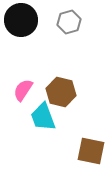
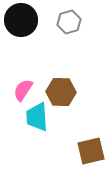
brown hexagon: rotated 12 degrees counterclockwise
cyan trapezoid: moved 6 px left; rotated 16 degrees clockwise
brown square: rotated 24 degrees counterclockwise
